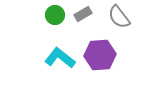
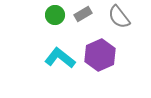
purple hexagon: rotated 20 degrees counterclockwise
